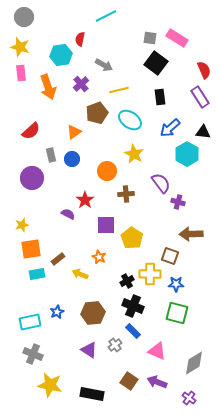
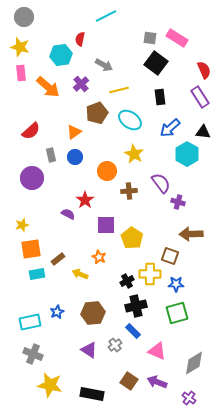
orange arrow at (48, 87): rotated 30 degrees counterclockwise
blue circle at (72, 159): moved 3 px right, 2 px up
brown cross at (126, 194): moved 3 px right, 3 px up
black cross at (133, 306): moved 3 px right; rotated 35 degrees counterclockwise
green square at (177, 313): rotated 30 degrees counterclockwise
